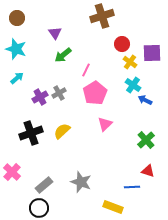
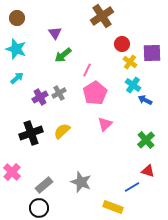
brown cross: rotated 15 degrees counterclockwise
pink line: moved 1 px right
blue line: rotated 28 degrees counterclockwise
